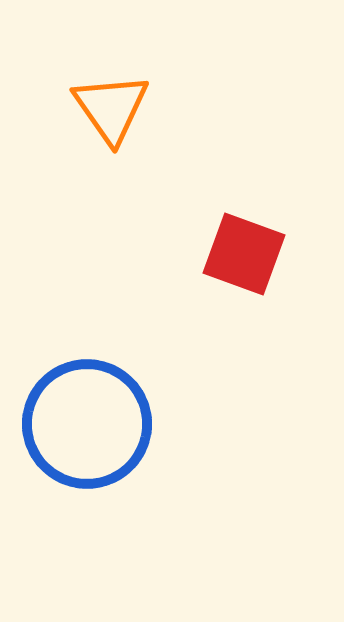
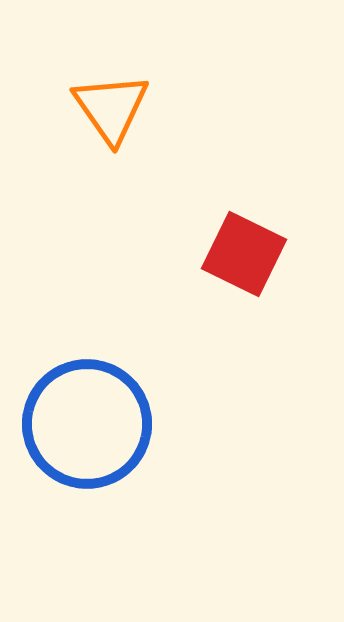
red square: rotated 6 degrees clockwise
